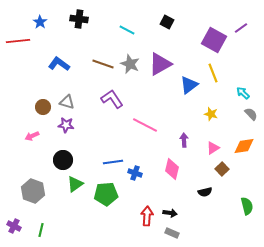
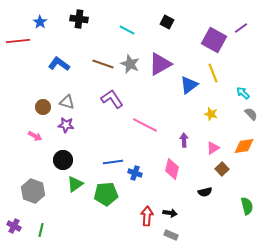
pink arrow: moved 3 px right; rotated 128 degrees counterclockwise
gray rectangle: moved 1 px left, 2 px down
